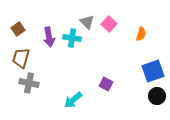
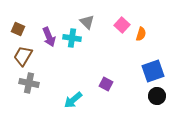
pink square: moved 13 px right, 1 px down
brown square: rotated 32 degrees counterclockwise
purple arrow: rotated 12 degrees counterclockwise
brown trapezoid: moved 2 px right, 2 px up; rotated 15 degrees clockwise
